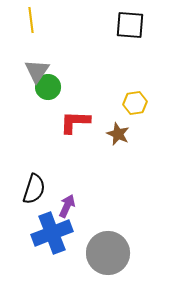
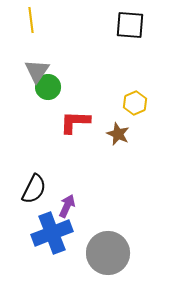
yellow hexagon: rotated 15 degrees counterclockwise
black semicircle: rotated 8 degrees clockwise
